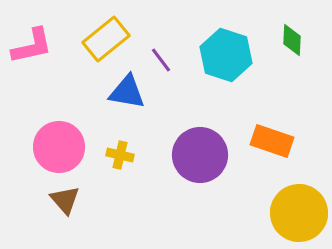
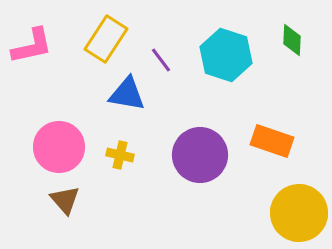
yellow rectangle: rotated 18 degrees counterclockwise
blue triangle: moved 2 px down
